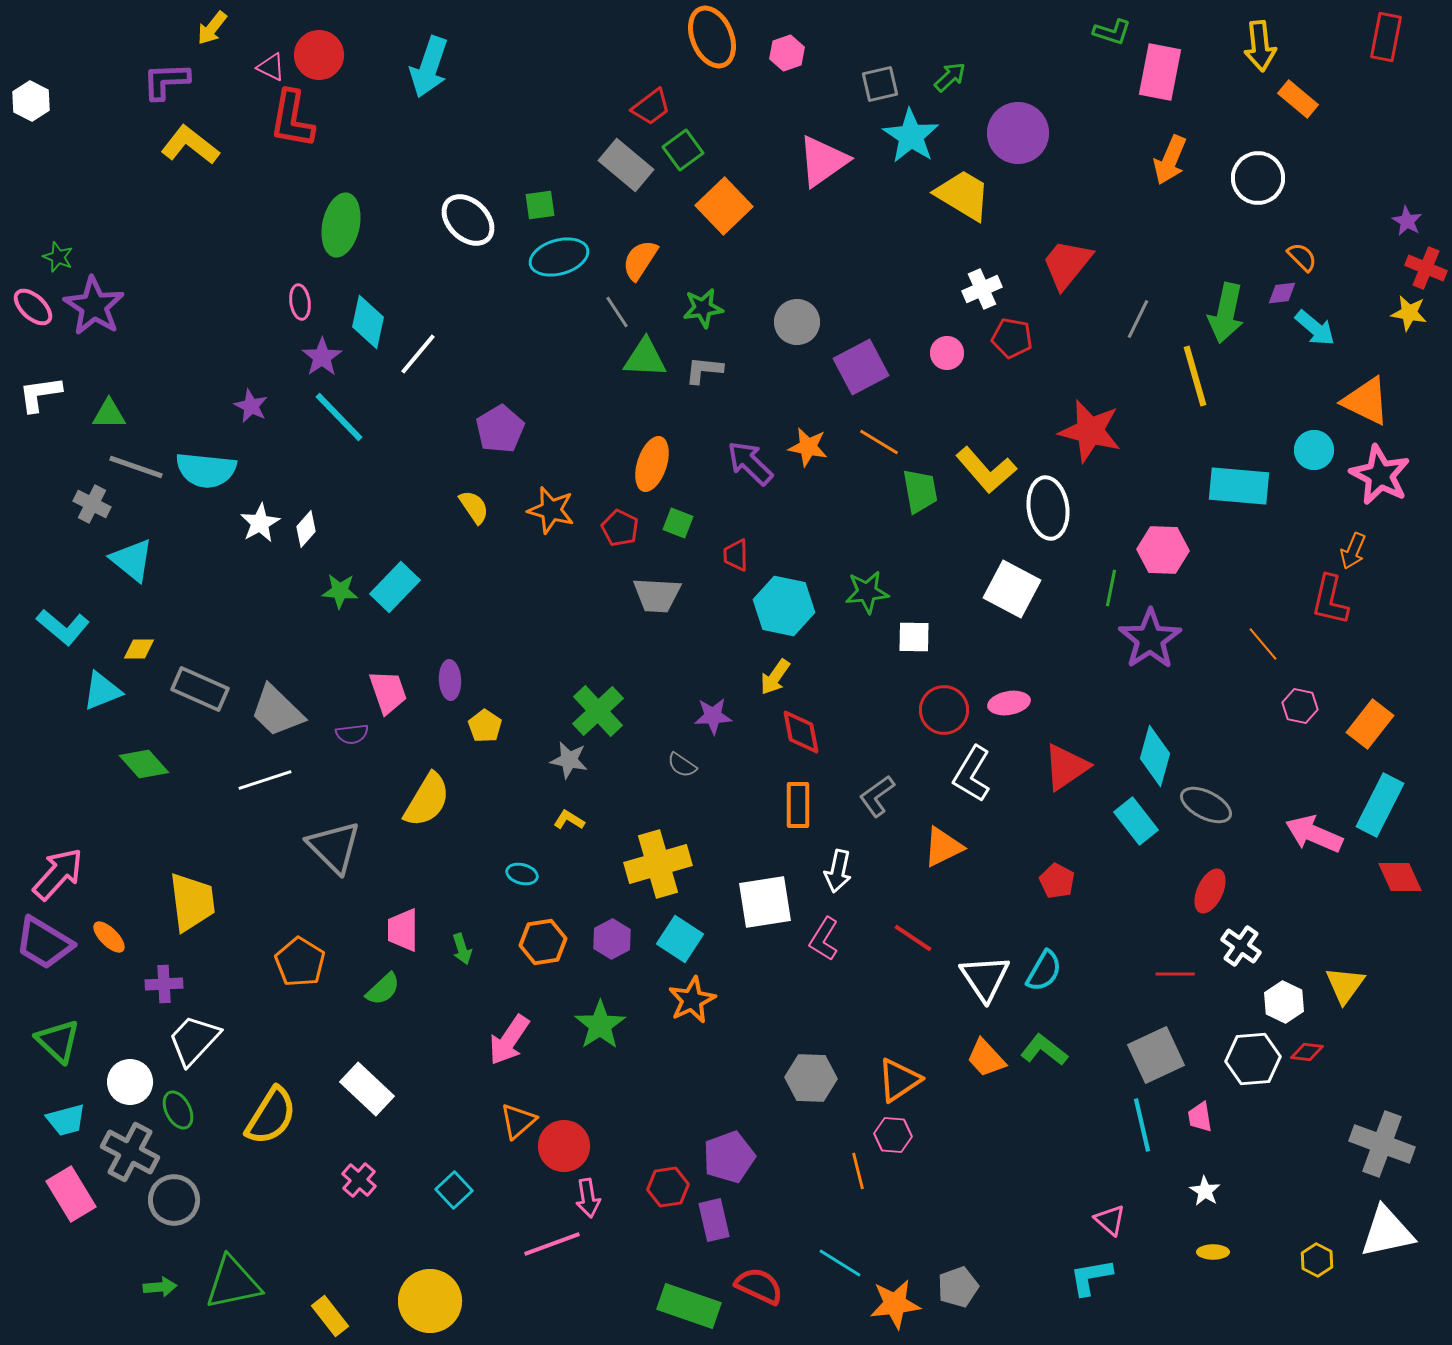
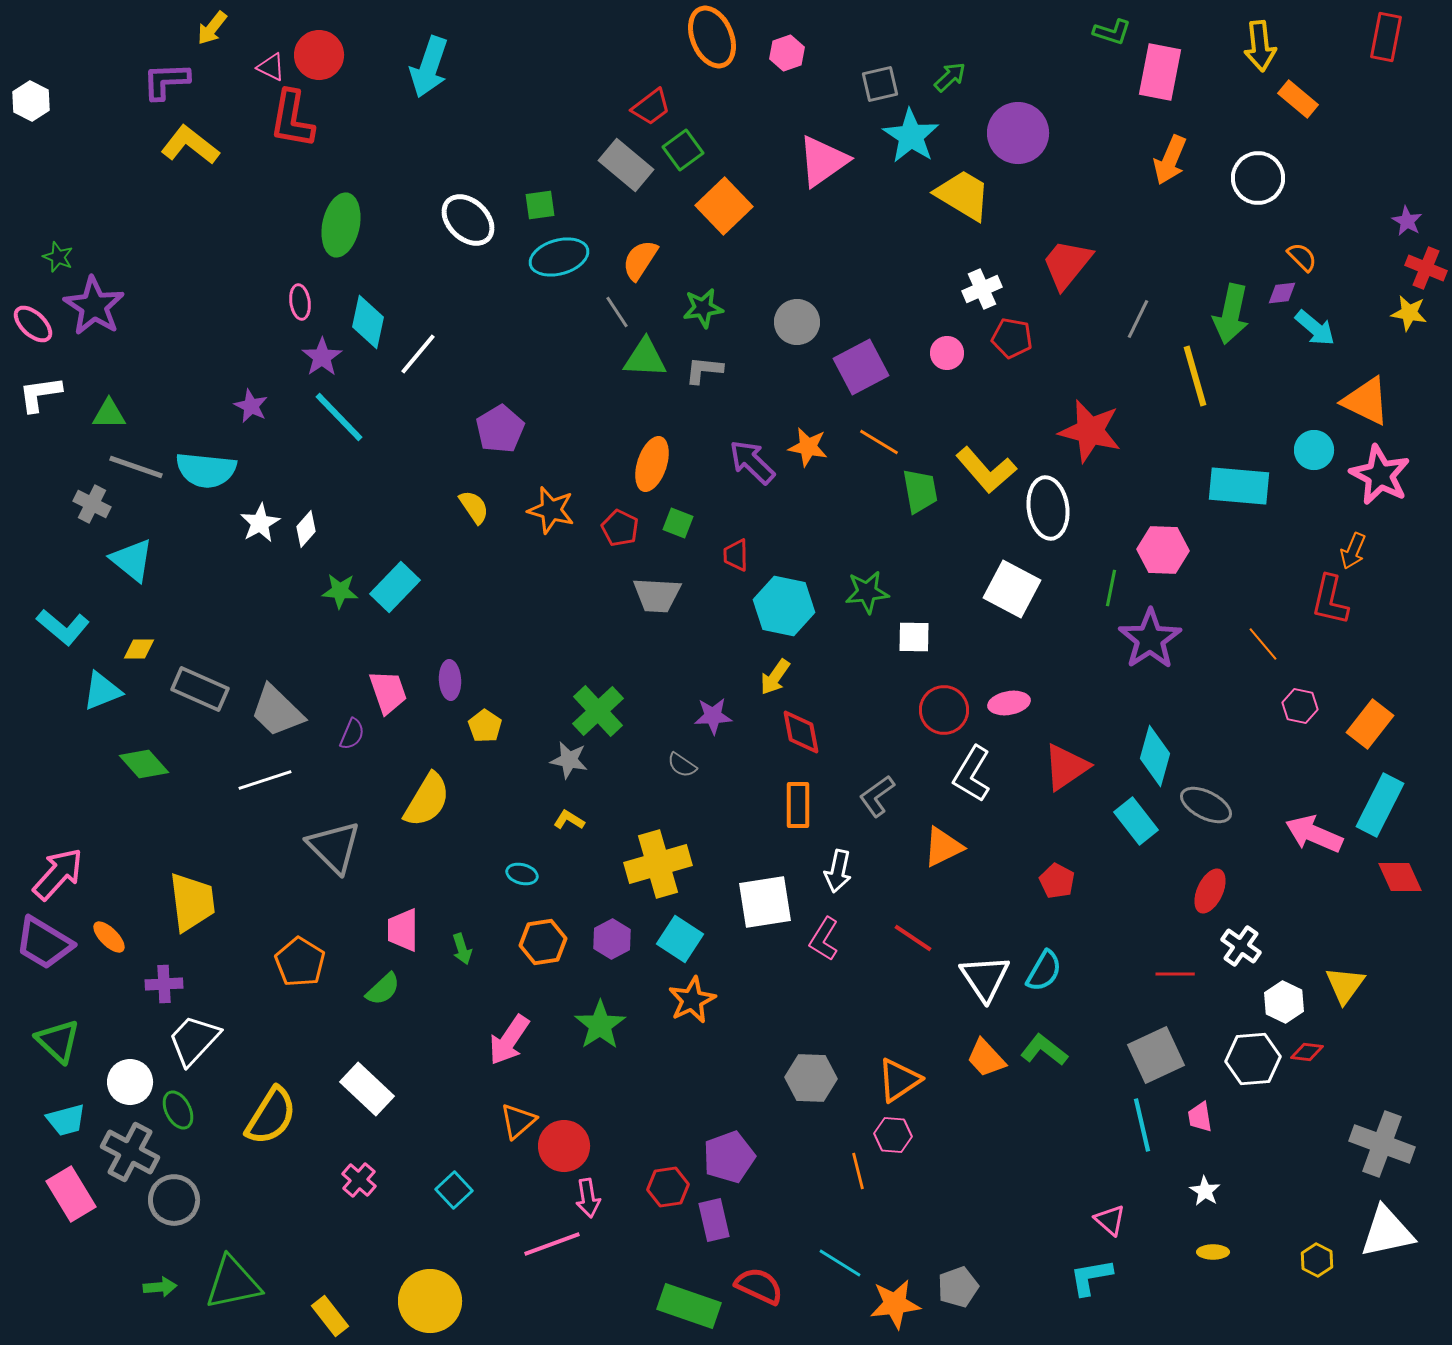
pink ellipse at (33, 307): moved 17 px down
green arrow at (1226, 313): moved 5 px right, 1 px down
purple arrow at (750, 463): moved 2 px right, 1 px up
purple semicircle at (352, 734): rotated 60 degrees counterclockwise
